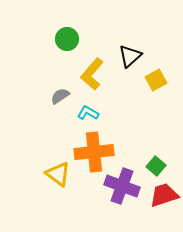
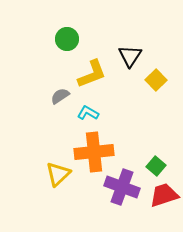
black triangle: rotated 15 degrees counterclockwise
yellow L-shape: rotated 152 degrees counterclockwise
yellow square: rotated 15 degrees counterclockwise
yellow triangle: rotated 40 degrees clockwise
purple cross: moved 1 px down
